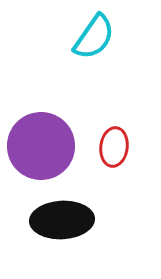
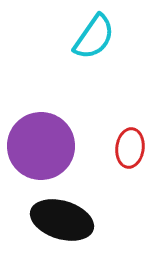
red ellipse: moved 16 px right, 1 px down
black ellipse: rotated 20 degrees clockwise
